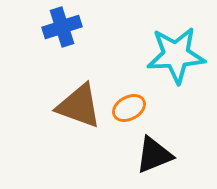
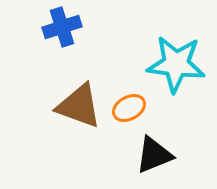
cyan star: moved 9 px down; rotated 10 degrees clockwise
